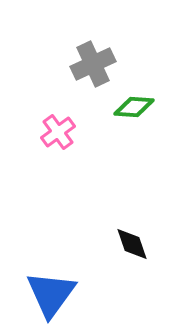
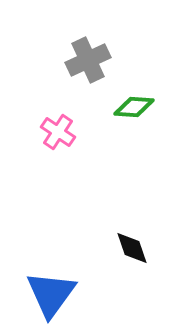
gray cross: moved 5 px left, 4 px up
pink cross: rotated 20 degrees counterclockwise
black diamond: moved 4 px down
